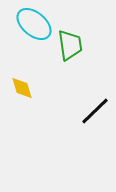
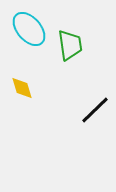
cyan ellipse: moved 5 px left, 5 px down; rotated 9 degrees clockwise
black line: moved 1 px up
